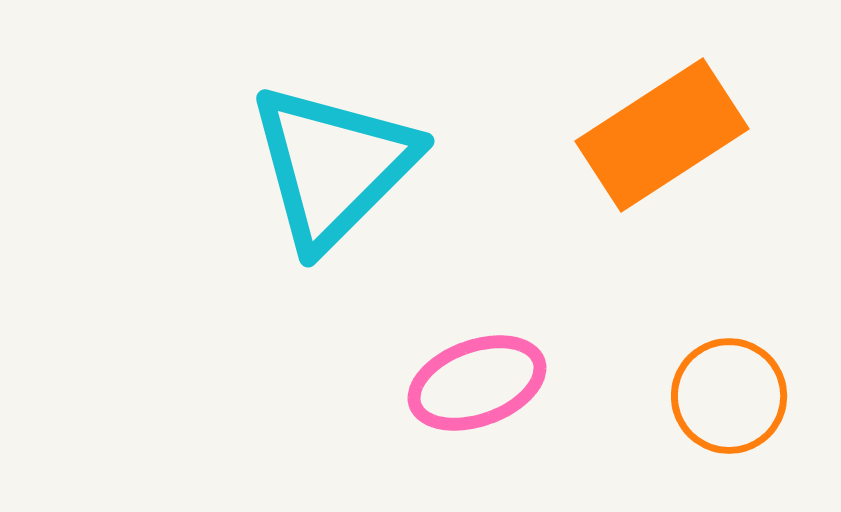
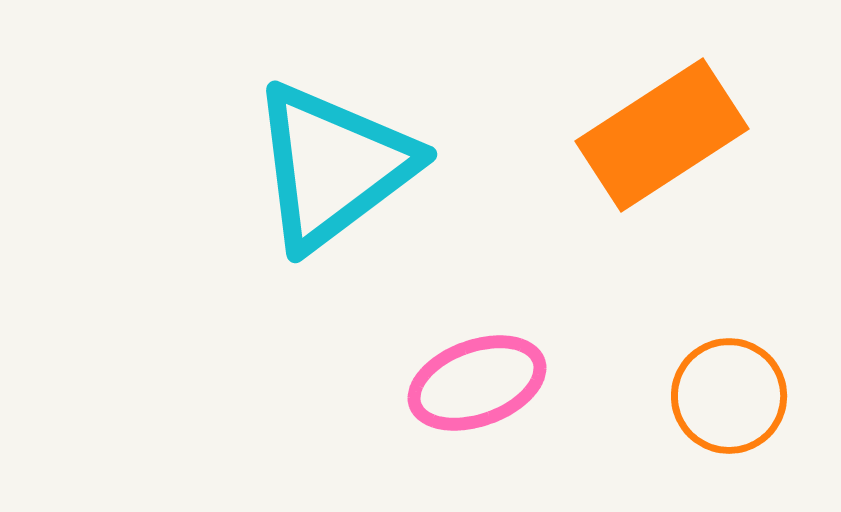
cyan triangle: rotated 8 degrees clockwise
